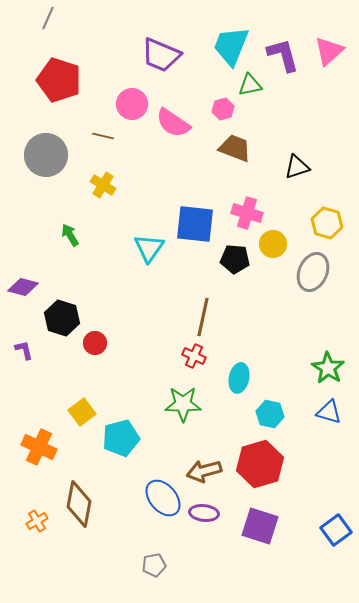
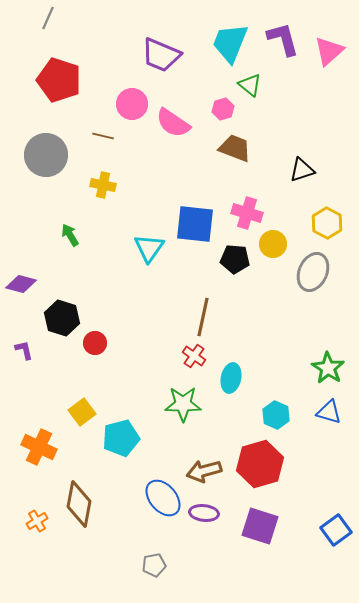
cyan trapezoid at (231, 46): moved 1 px left, 3 px up
purple L-shape at (283, 55): moved 16 px up
green triangle at (250, 85): rotated 50 degrees clockwise
black triangle at (297, 167): moved 5 px right, 3 px down
yellow cross at (103, 185): rotated 20 degrees counterclockwise
yellow hexagon at (327, 223): rotated 12 degrees clockwise
purple diamond at (23, 287): moved 2 px left, 3 px up
red cross at (194, 356): rotated 10 degrees clockwise
cyan ellipse at (239, 378): moved 8 px left
cyan hexagon at (270, 414): moved 6 px right, 1 px down; rotated 12 degrees clockwise
